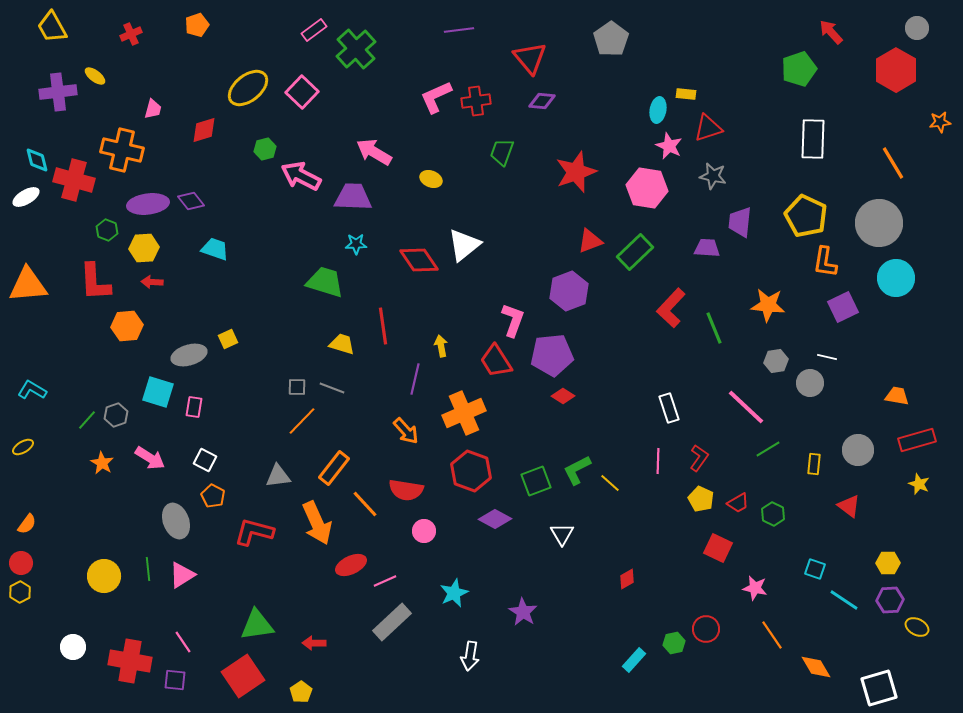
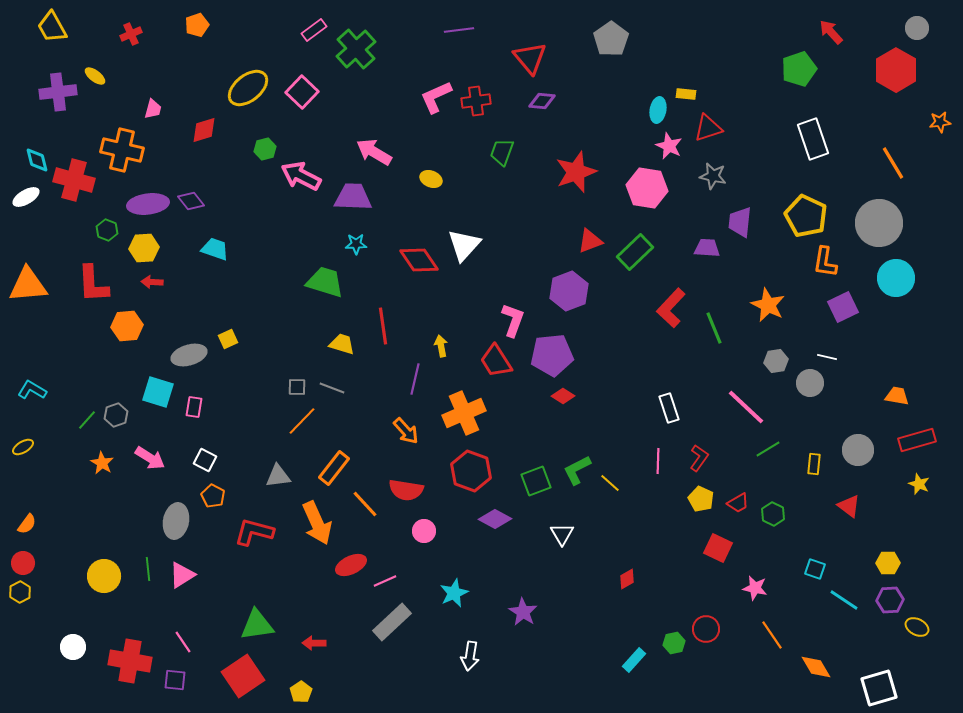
white rectangle at (813, 139): rotated 21 degrees counterclockwise
white triangle at (464, 245): rotated 9 degrees counterclockwise
red L-shape at (95, 282): moved 2 px left, 2 px down
orange star at (768, 305): rotated 20 degrees clockwise
gray ellipse at (176, 521): rotated 32 degrees clockwise
red circle at (21, 563): moved 2 px right
